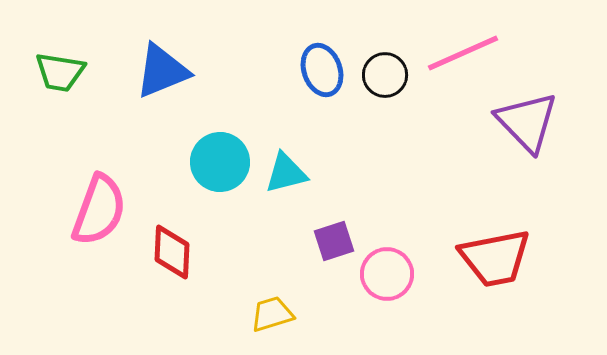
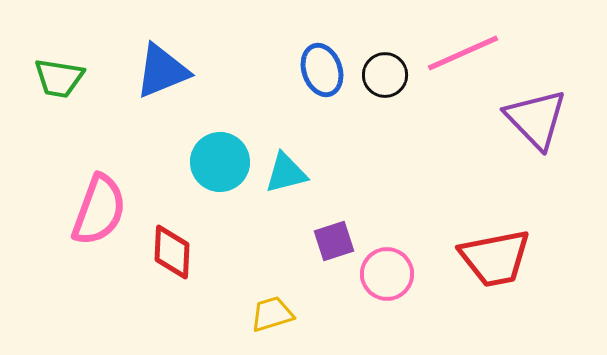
green trapezoid: moved 1 px left, 6 px down
purple triangle: moved 9 px right, 3 px up
